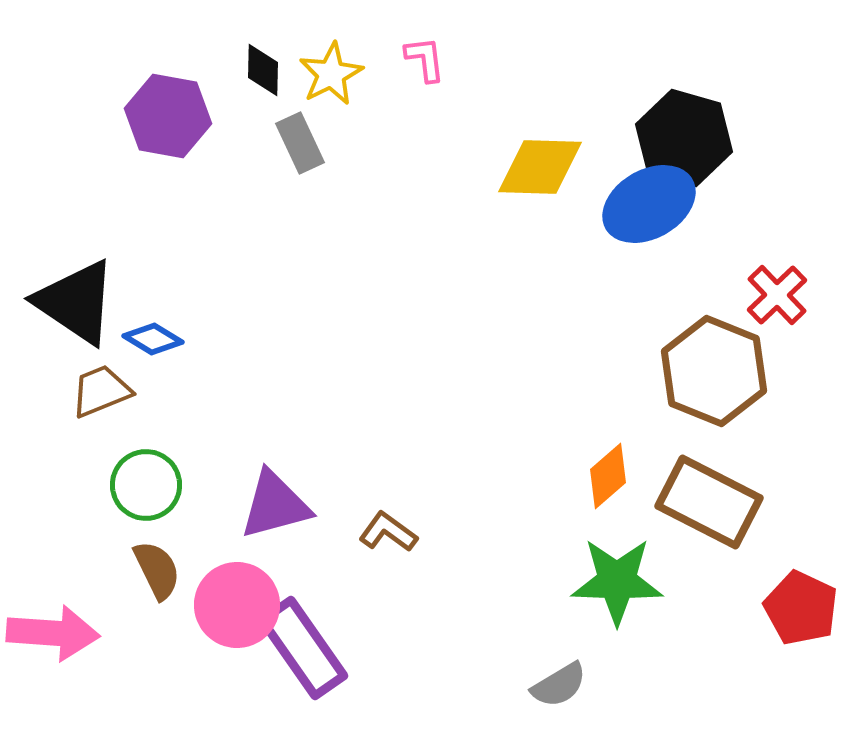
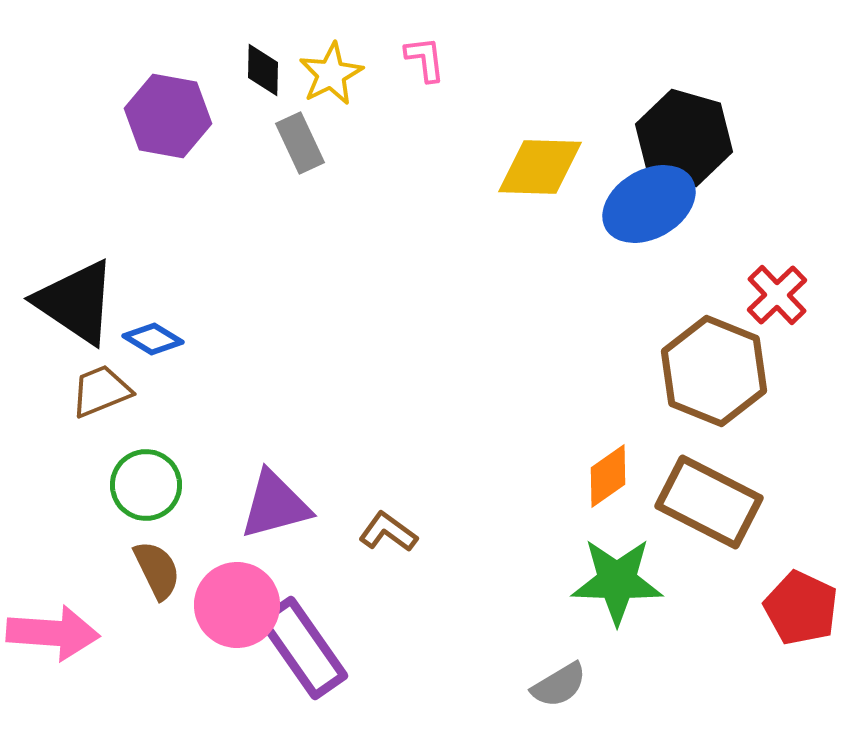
orange diamond: rotated 6 degrees clockwise
